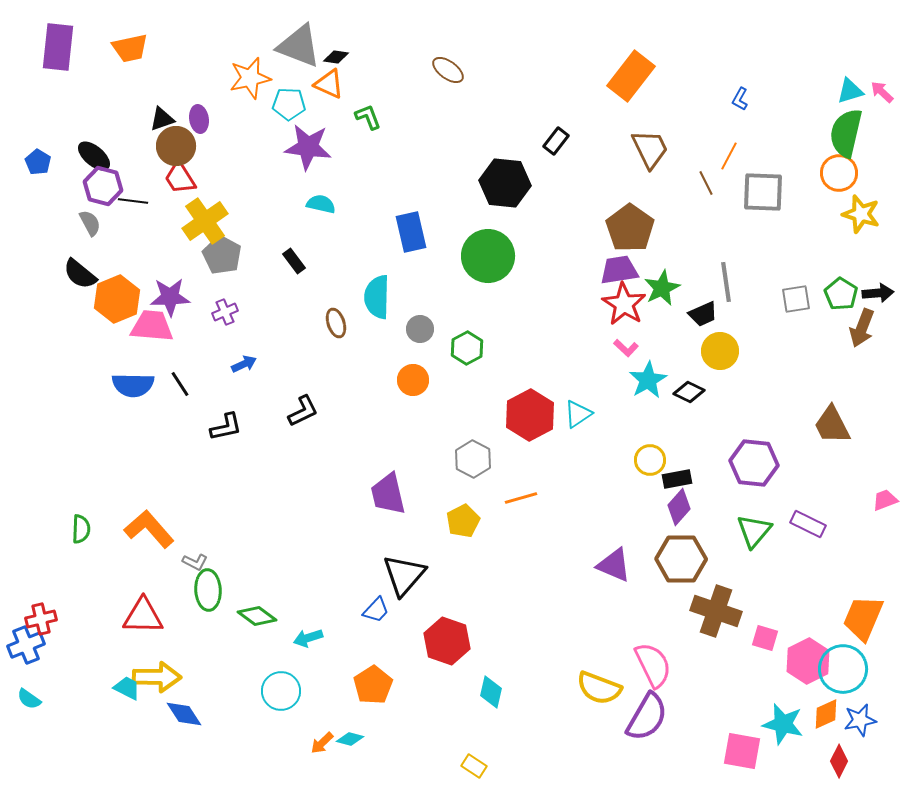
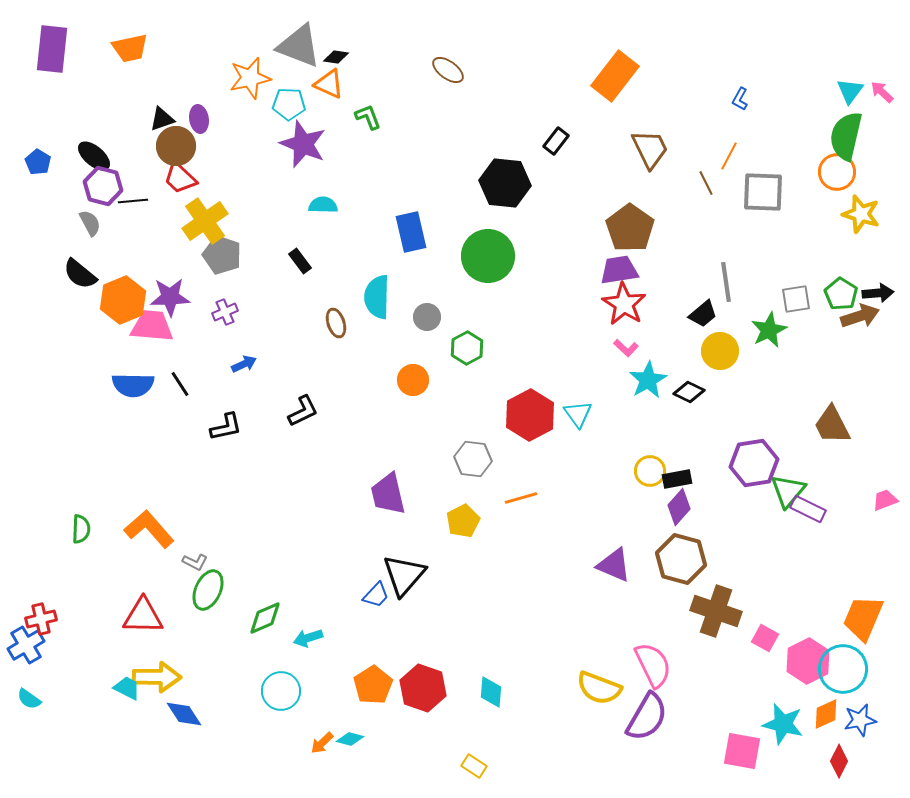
purple rectangle at (58, 47): moved 6 px left, 2 px down
orange rectangle at (631, 76): moved 16 px left
cyan triangle at (850, 91): rotated 36 degrees counterclockwise
green semicircle at (846, 133): moved 3 px down
purple star at (308, 147): moved 5 px left, 3 px up; rotated 15 degrees clockwise
orange circle at (839, 173): moved 2 px left, 1 px up
red trapezoid at (180, 178): rotated 15 degrees counterclockwise
black line at (133, 201): rotated 12 degrees counterclockwise
cyan semicircle at (321, 204): moved 2 px right, 1 px down; rotated 12 degrees counterclockwise
gray pentagon at (222, 255): rotated 9 degrees counterclockwise
black rectangle at (294, 261): moved 6 px right
green star at (662, 288): moved 107 px right, 42 px down
orange hexagon at (117, 299): moved 6 px right, 1 px down
black trapezoid at (703, 314): rotated 16 degrees counterclockwise
brown arrow at (862, 328): moved 2 px left, 12 px up; rotated 129 degrees counterclockwise
gray circle at (420, 329): moved 7 px right, 12 px up
cyan triangle at (578, 414): rotated 32 degrees counterclockwise
gray hexagon at (473, 459): rotated 21 degrees counterclockwise
yellow circle at (650, 460): moved 11 px down
purple hexagon at (754, 463): rotated 15 degrees counterclockwise
purple rectangle at (808, 524): moved 15 px up
green triangle at (754, 531): moved 34 px right, 40 px up
brown hexagon at (681, 559): rotated 15 degrees clockwise
green ellipse at (208, 590): rotated 27 degrees clockwise
blue trapezoid at (376, 610): moved 15 px up
green diamond at (257, 616): moved 8 px right, 2 px down; rotated 60 degrees counterclockwise
pink square at (765, 638): rotated 12 degrees clockwise
red hexagon at (447, 641): moved 24 px left, 47 px down
blue cross at (26, 645): rotated 9 degrees counterclockwise
cyan diamond at (491, 692): rotated 8 degrees counterclockwise
